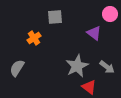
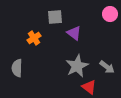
purple triangle: moved 20 px left
gray semicircle: rotated 30 degrees counterclockwise
